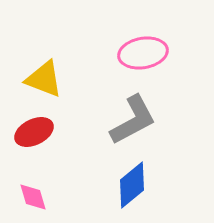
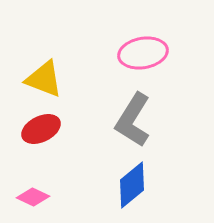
gray L-shape: rotated 150 degrees clockwise
red ellipse: moved 7 px right, 3 px up
pink diamond: rotated 48 degrees counterclockwise
